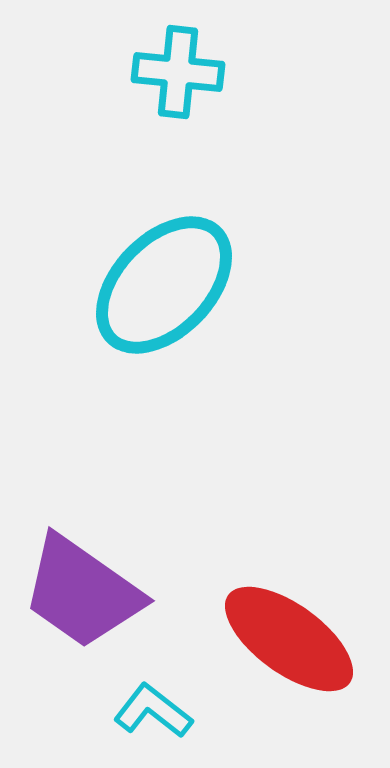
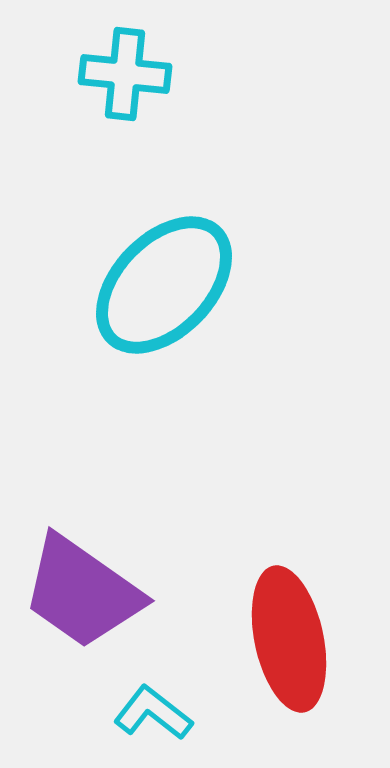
cyan cross: moved 53 px left, 2 px down
red ellipse: rotated 42 degrees clockwise
cyan L-shape: moved 2 px down
